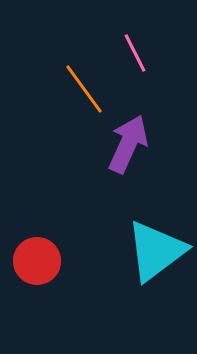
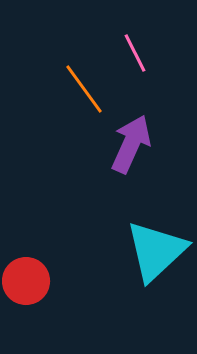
purple arrow: moved 3 px right
cyan triangle: rotated 6 degrees counterclockwise
red circle: moved 11 px left, 20 px down
